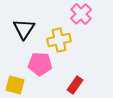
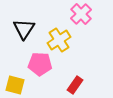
yellow cross: rotated 20 degrees counterclockwise
